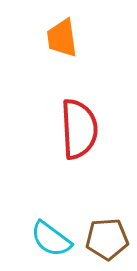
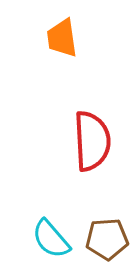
red semicircle: moved 13 px right, 12 px down
cyan semicircle: rotated 12 degrees clockwise
